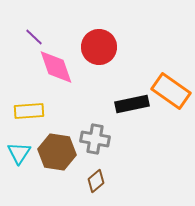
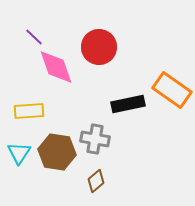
orange rectangle: moved 1 px right, 1 px up
black rectangle: moved 4 px left
